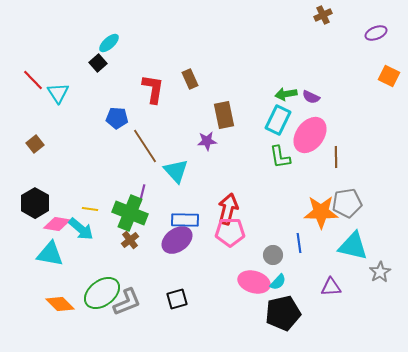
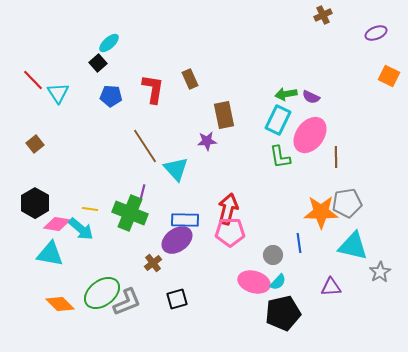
blue pentagon at (117, 118): moved 6 px left, 22 px up
cyan triangle at (176, 171): moved 2 px up
brown cross at (130, 240): moved 23 px right, 23 px down
